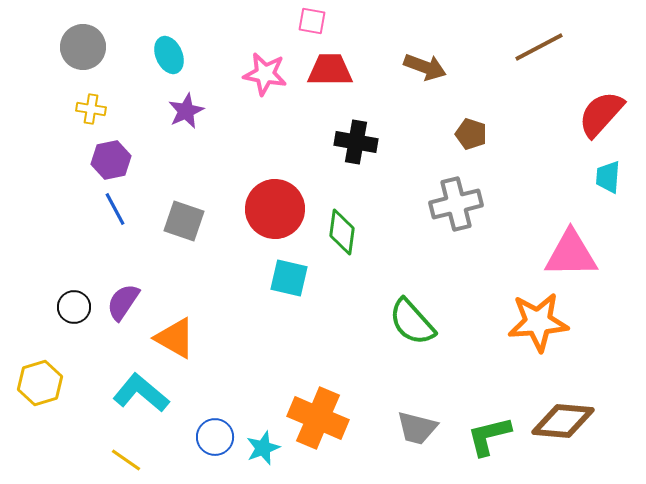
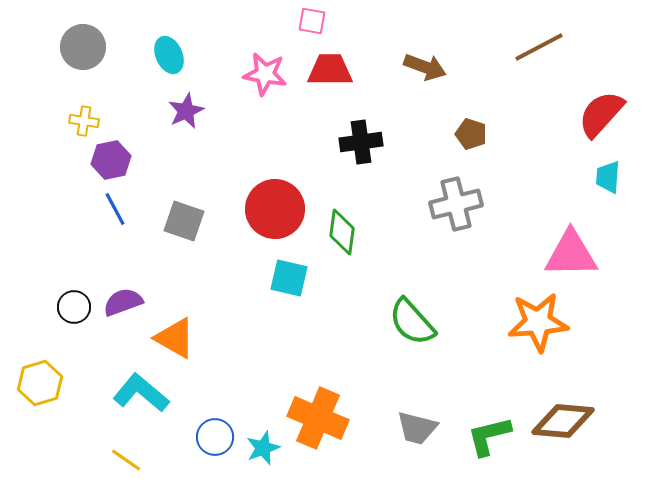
yellow cross: moved 7 px left, 12 px down
black cross: moved 5 px right; rotated 18 degrees counterclockwise
purple semicircle: rotated 36 degrees clockwise
